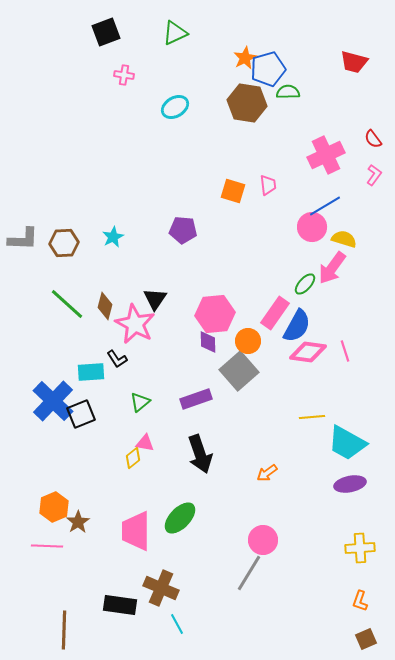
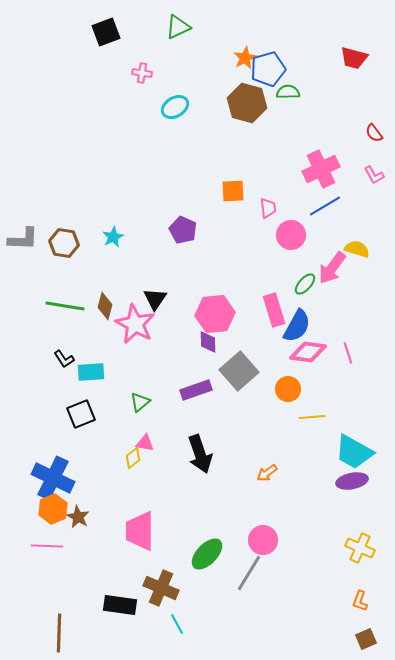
green triangle at (175, 33): moved 3 px right, 6 px up
red trapezoid at (354, 62): moved 4 px up
pink cross at (124, 75): moved 18 px right, 2 px up
brown hexagon at (247, 103): rotated 6 degrees clockwise
red semicircle at (373, 139): moved 1 px right, 6 px up
pink cross at (326, 155): moved 5 px left, 14 px down
pink L-shape at (374, 175): rotated 115 degrees clockwise
pink trapezoid at (268, 185): moved 23 px down
orange square at (233, 191): rotated 20 degrees counterclockwise
pink circle at (312, 227): moved 21 px left, 8 px down
purple pentagon at (183, 230): rotated 20 degrees clockwise
yellow semicircle at (344, 239): moved 13 px right, 10 px down
brown hexagon at (64, 243): rotated 12 degrees clockwise
green line at (67, 304): moved 2 px left, 2 px down; rotated 33 degrees counterclockwise
pink rectangle at (275, 313): moved 1 px left, 3 px up; rotated 52 degrees counterclockwise
orange circle at (248, 341): moved 40 px right, 48 px down
pink line at (345, 351): moved 3 px right, 2 px down
black L-shape at (117, 359): moved 53 px left
purple rectangle at (196, 399): moved 9 px up
blue cross at (53, 401): moved 77 px down; rotated 18 degrees counterclockwise
cyan trapezoid at (347, 443): moved 7 px right, 9 px down
purple ellipse at (350, 484): moved 2 px right, 3 px up
orange hexagon at (54, 507): moved 1 px left, 2 px down
green ellipse at (180, 518): moved 27 px right, 36 px down
brown star at (78, 522): moved 5 px up; rotated 10 degrees counterclockwise
pink trapezoid at (136, 531): moved 4 px right
yellow cross at (360, 548): rotated 28 degrees clockwise
brown line at (64, 630): moved 5 px left, 3 px down
